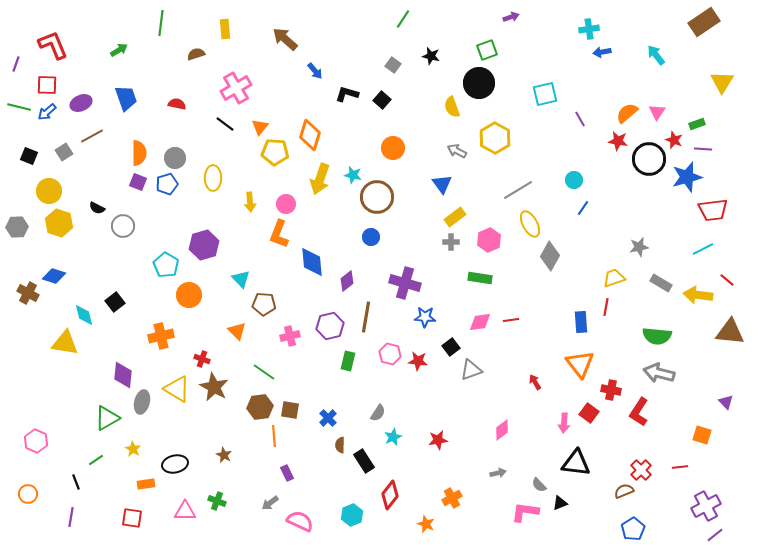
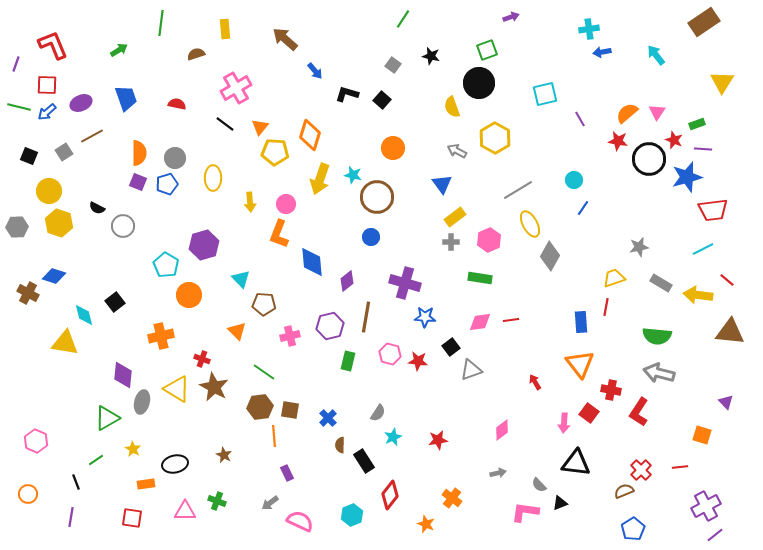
orange cross at (452, 498): rotated 24 degrees counterclockwise
